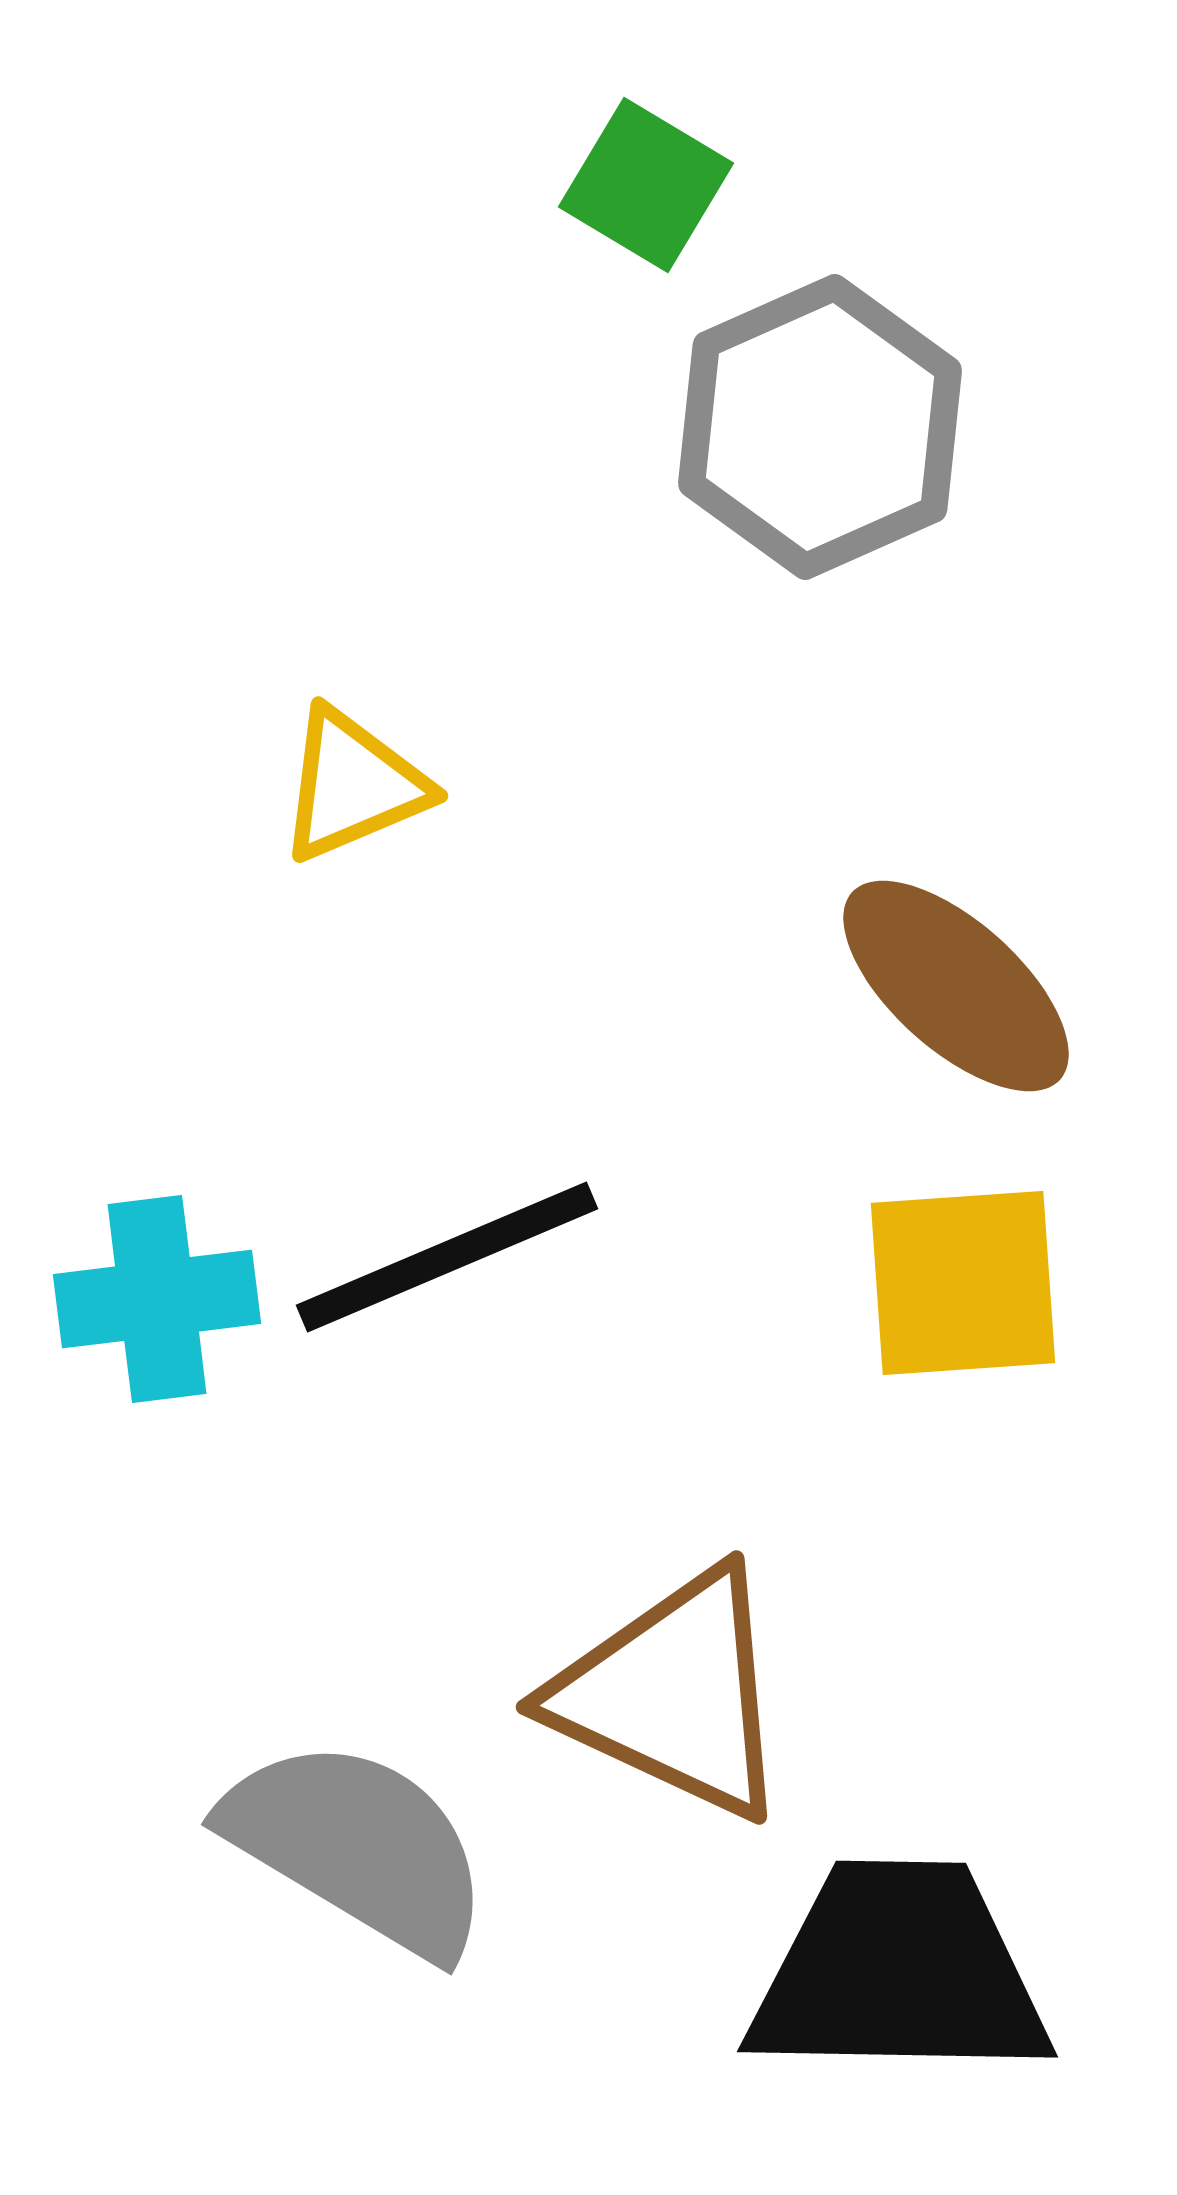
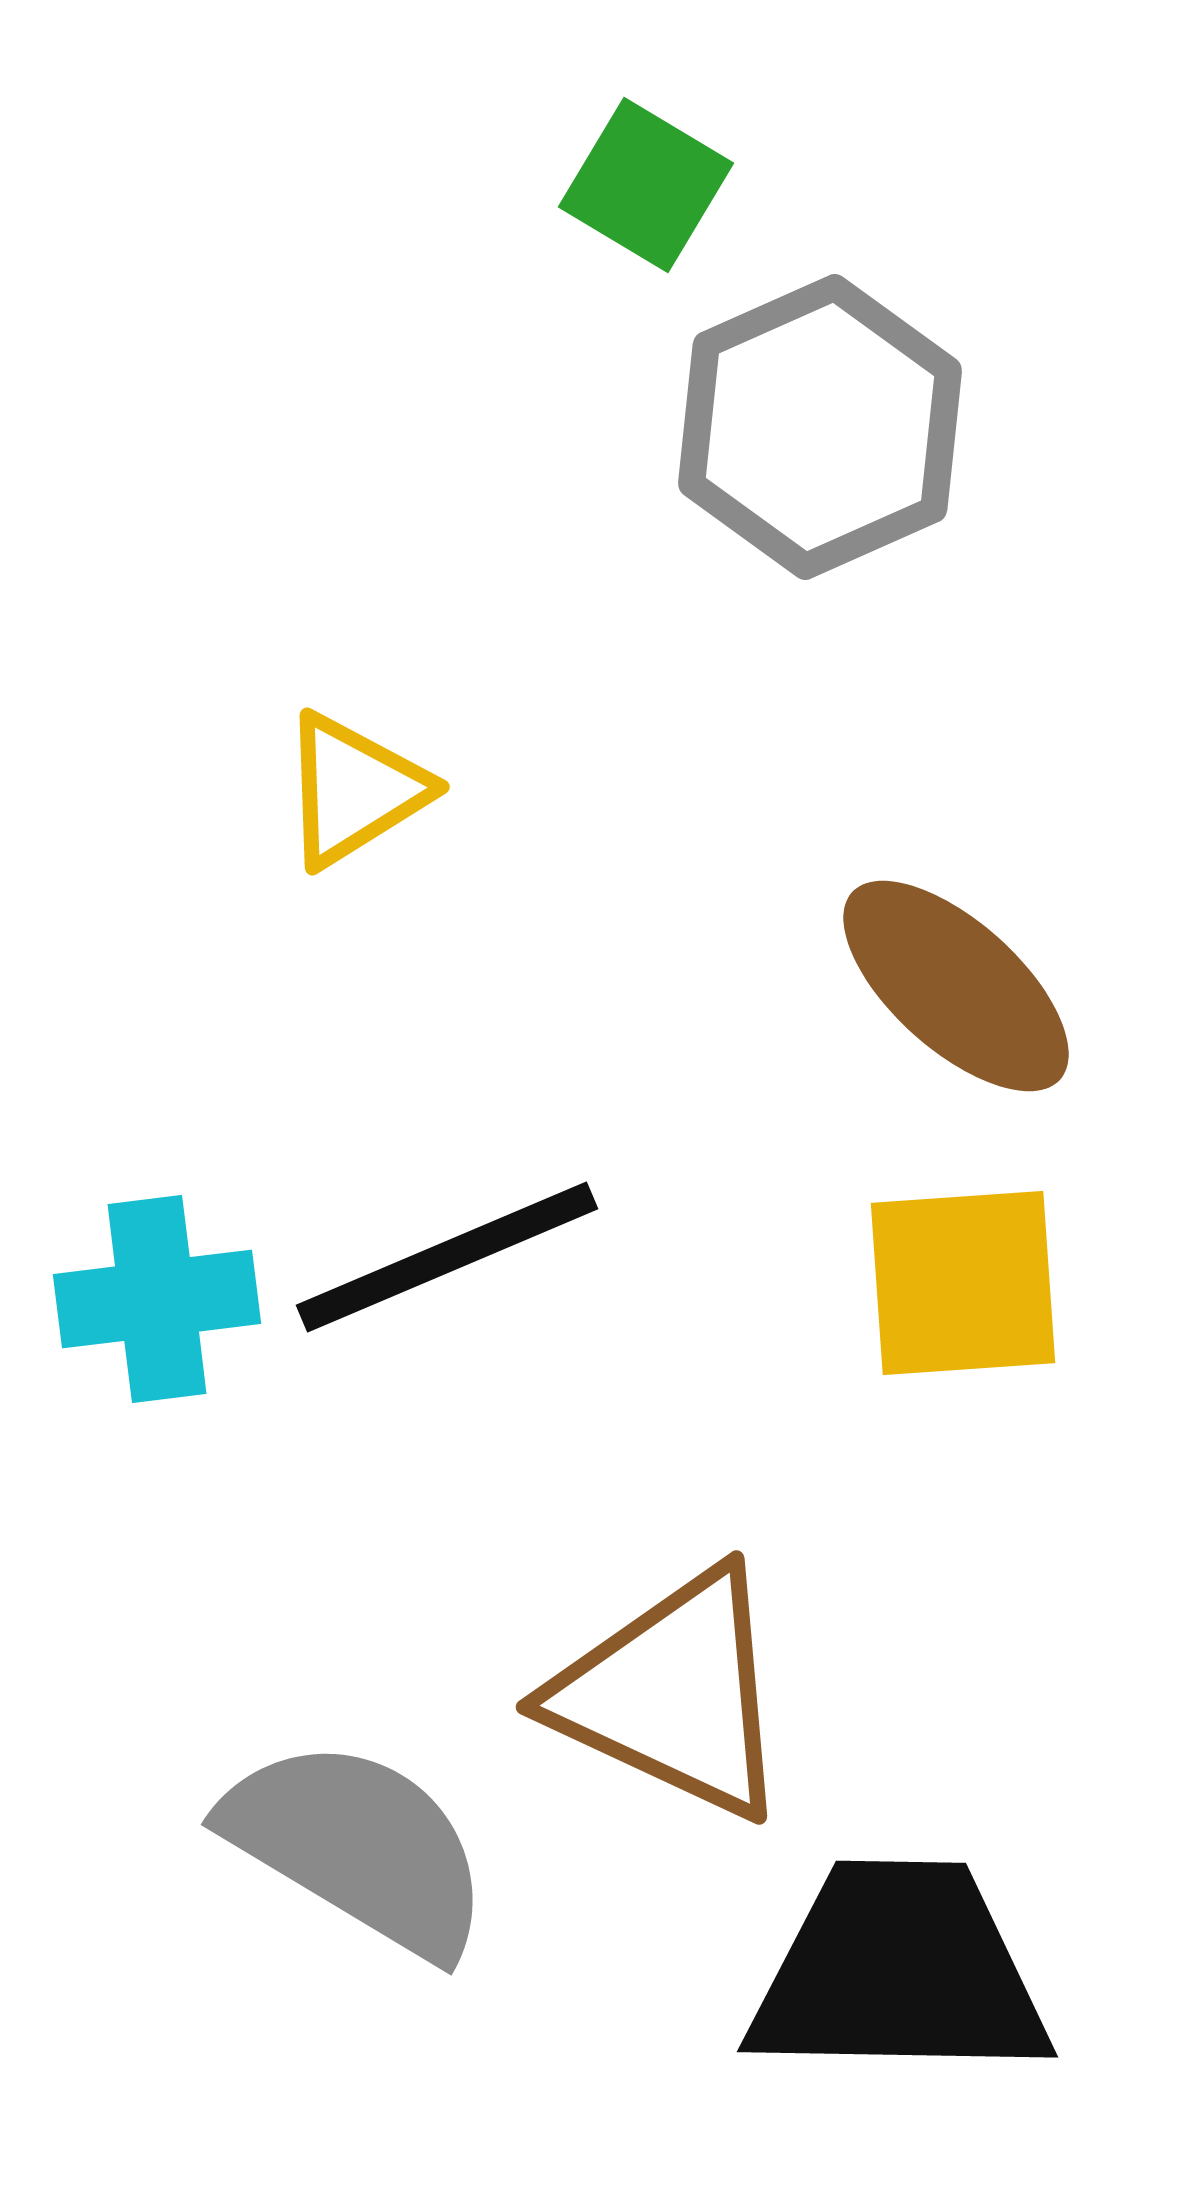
yellow triangle: moved 1 px right, 5 px down; rotated 9 degrees counterclockwise
